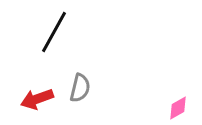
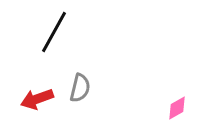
pink diamond: moved 1 px left
